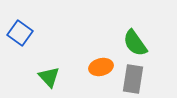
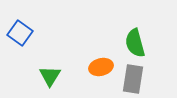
green semicircle: rotated 20 degrees clockwise
green triangle: moved 1 px right, 1 px up; rotated 15 degrees clockwise
